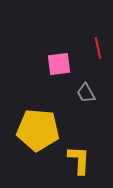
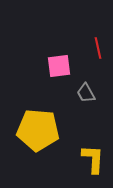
pink square: moved 2 px down
yellow L-shape: moved 14 px right, 1 px up
